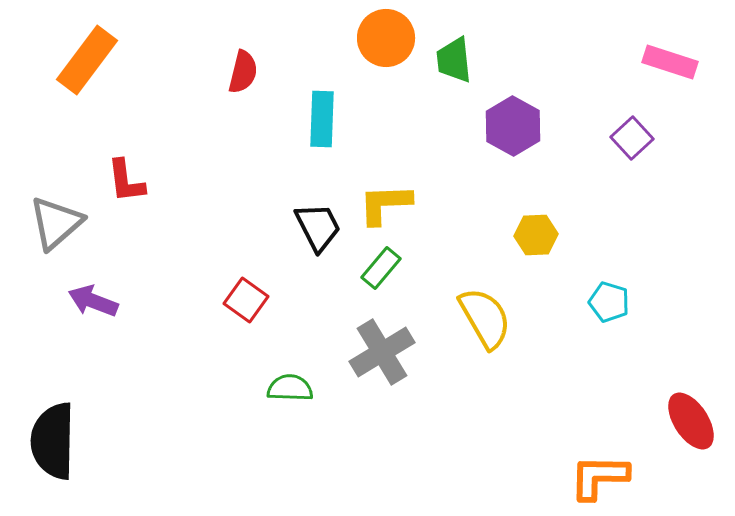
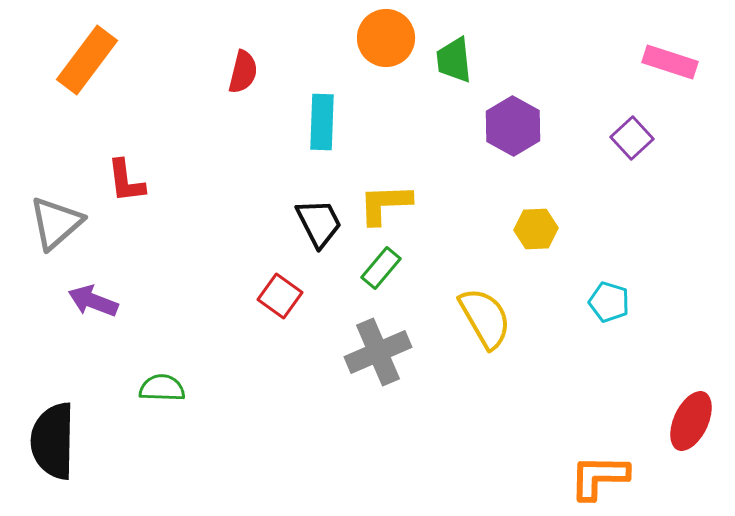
cyan rectangle: moved 3 px down
black trapezoid: moved 1 px right, 4 px up
yellow hexagon: moved 6 px up
red square: moved 34 px right, 4 px up
gray cross: moved 4 px left; rotated 8 degrees clockwise
green semicircle: moved 128 px left
red ellipse: rotated 58 degrees clockwise
